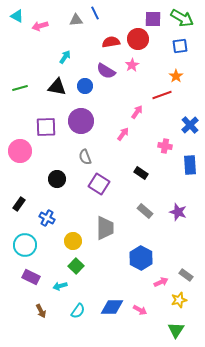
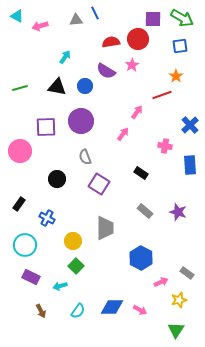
gray rectangle at (186, 275): moved 1 px right, 2 px up
